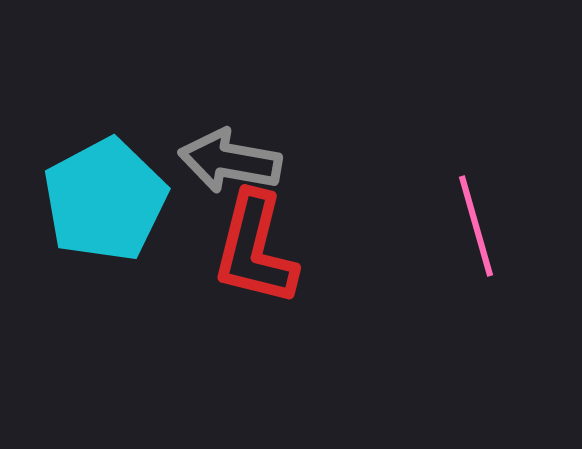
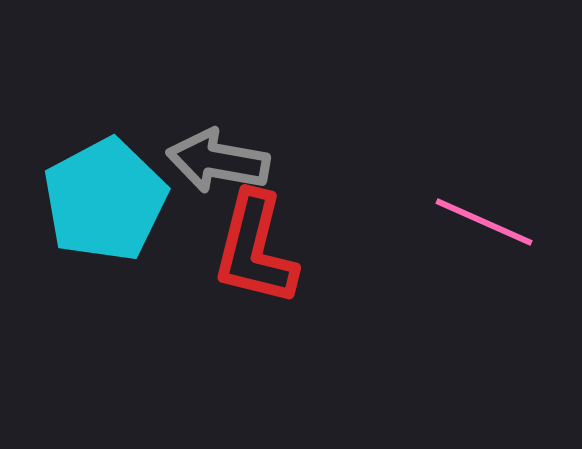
gray arrow: moved 12 px left
pink line: moved 8 px right, 4 px up; rotated 50 degrees counterclockwise
